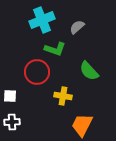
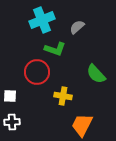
green semicircle: moved 7 px right, 3 px down
